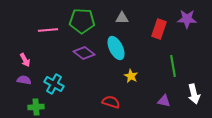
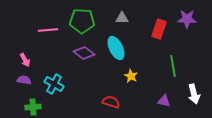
green cross: moved 3 px left
